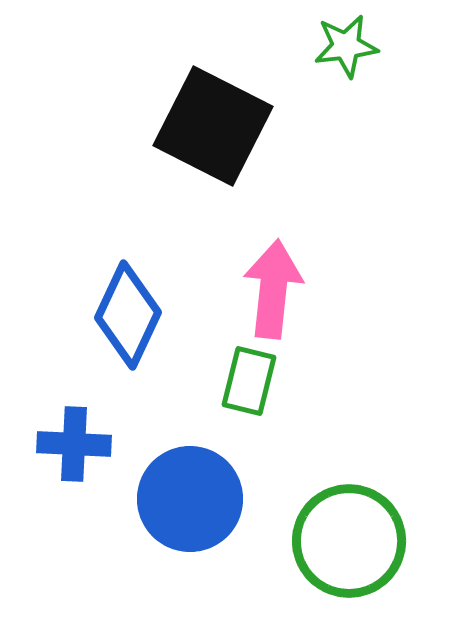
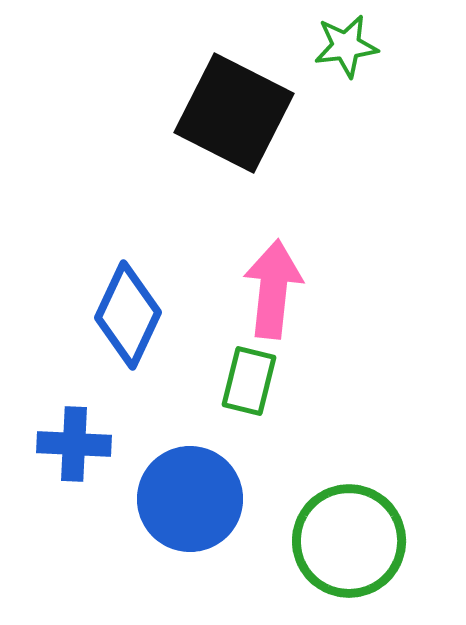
black square: moved 21 px right, 13 px up
